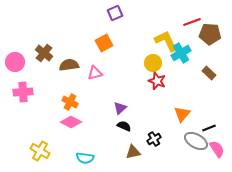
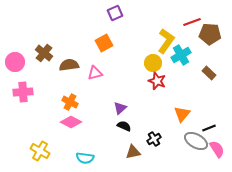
yellow L-shape: rotated 60 degrees clockwise
cyan cross: moved 2 px down
